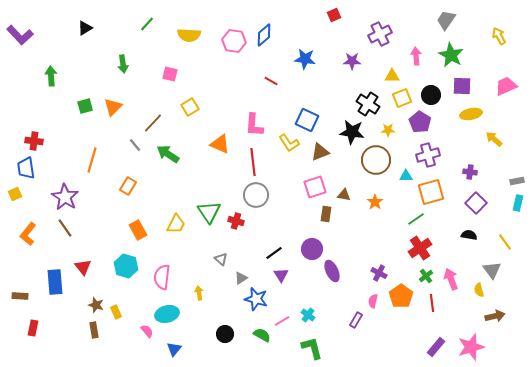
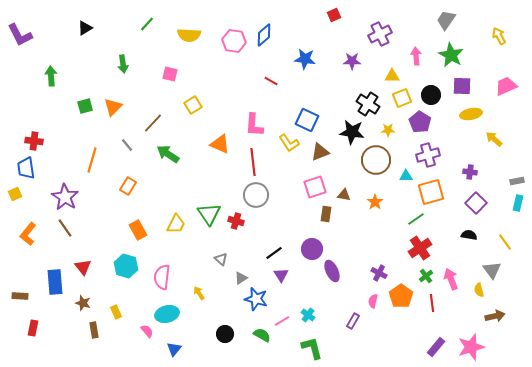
purple L-shape at (20, 35): rotated 16 degrees clockwise
yellow square at (190, 107): moved 3 px right, 2 px up
gray line at (135, 145): moved 8 px left
green triangle at (209, 212): moved 2 px down
yellow arrow at (199, 293): rotated 24 degrees counterclockwise
brown star at (96, 305): moved 13 px left, 2 px up
purple rectangle at (356, 320): moved 3 px left, 1 px down
